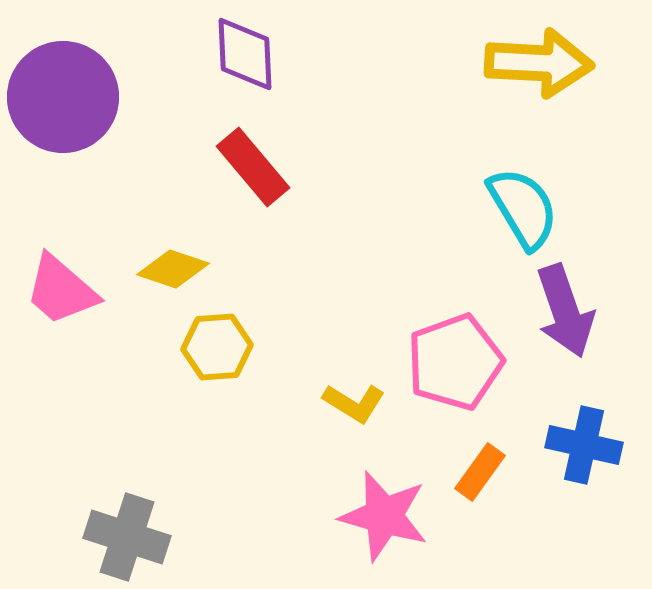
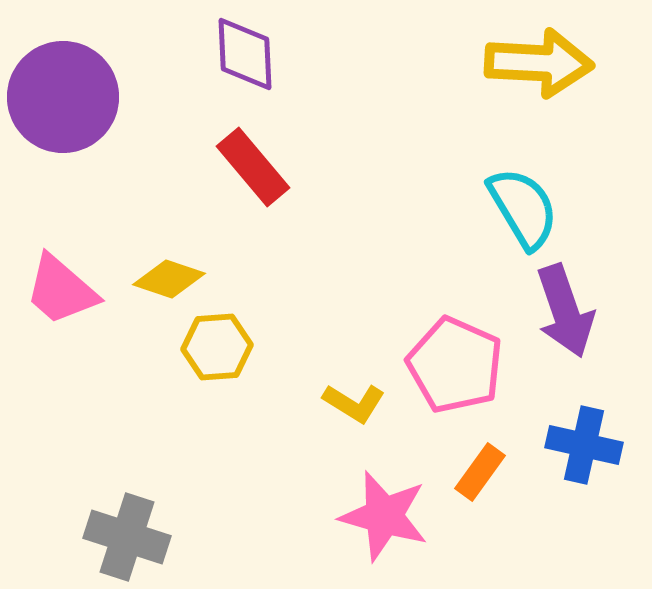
yellow diamond: moved 4 px left, 10 px down
pink pentagon: moved 3 px down; rotated 28 degrees counterclockwise
